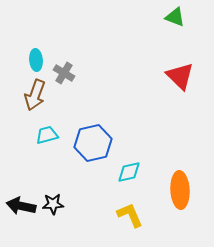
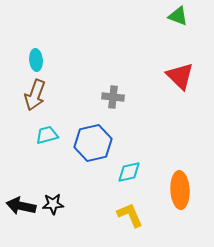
green triangle: moved 3 px right, 1 px up
gray cross: moved 49 px right, 24 px down; rotated 25 degrees counterclockwise
